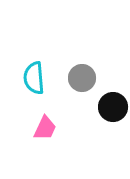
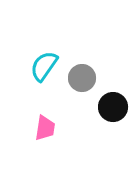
cyan semicircle: moved 10 px right, 12 px up; rotated 40 degrees clockwise
pink trapezoid: rotated 16 degrees counterclockwise
